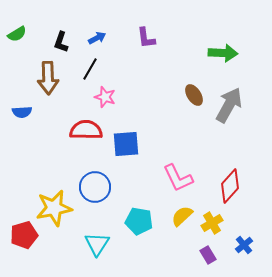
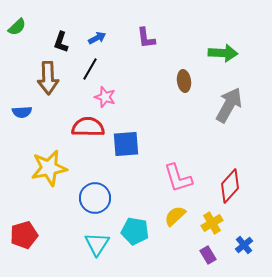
green semicircle: moved 7 px up; rotated 12 degrees counterclockwise
brown ellipse: moved 10 px left, 14 px up; rotated 25 degrees clockwise
red semicircle: moved 2 px right, 3 px up
pink L-shape: rotated 8 degrees clockwise
blue circle: moved 11 px down
yellow star: moved 5 px left, 40 px up
yellow semicircle: moved 7 px left
cyan pentagon: moved 4 px left, 10 px down
